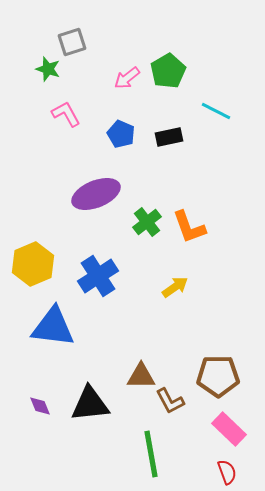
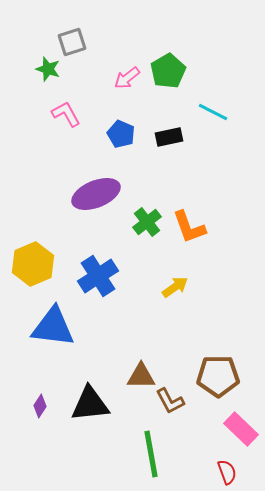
cyan line: moved 3 px left, 1 px down
purple diamond: rotated 55 degrees clockwise
pink rectangle: moved 12 px right
